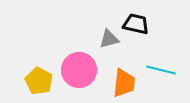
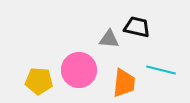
black trapezoid: moved 1 px right, 3 px down
gray triangle: rotated 20 degrees clockwise
yellow pentagon: rotated 24 degrees counterclockwise
